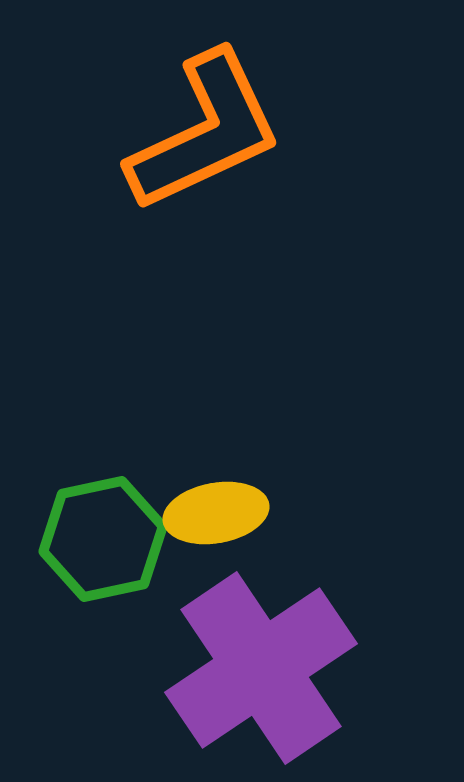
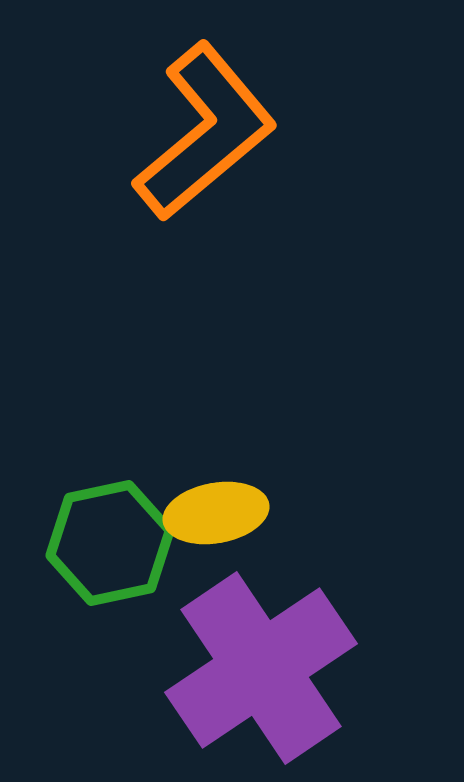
orange L-shape: rotated 15 degrees counterclockwise
green hexagon: moved 7 px right, 4 px down
